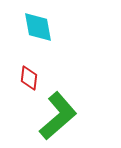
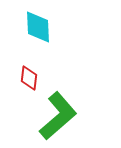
cyan diamond: rotated 8 degrees clockwise
